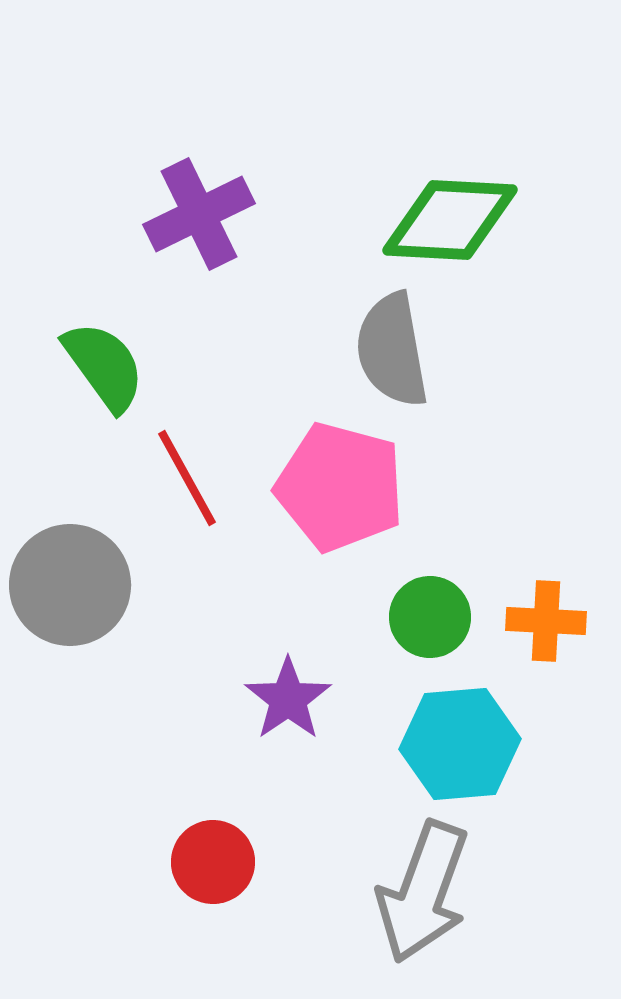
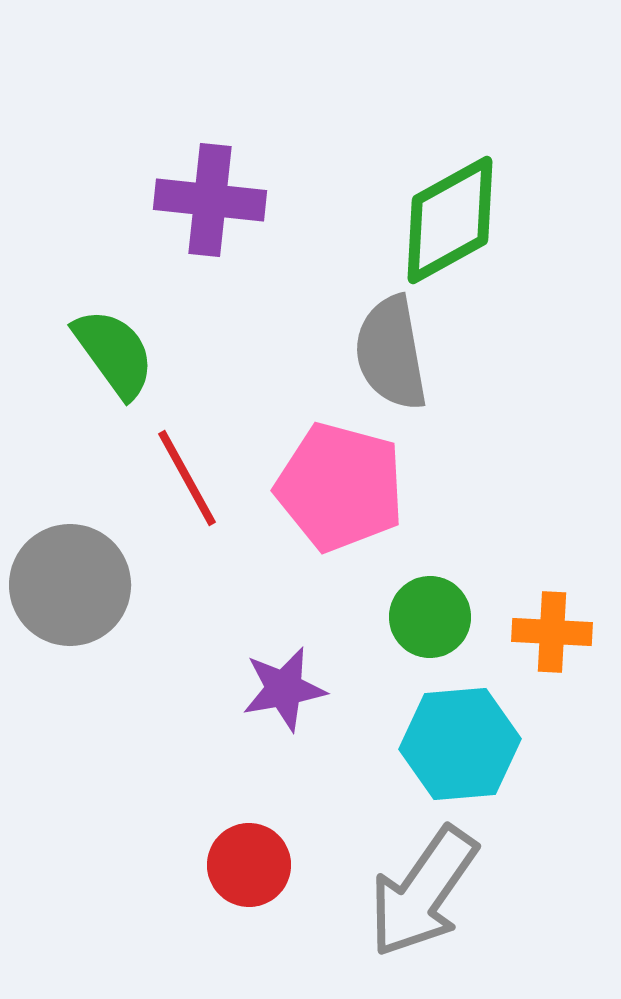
purple cross: moved 11 px right, 14 px up; rotated 32 degrees clockwise
green diamond: rotated 32 degrees counterclockwise
gray semicircle: moved 1 px left, 3 px down
green semicircle: moved 10 px right, 13 px up
orange cross: moved 6 px right, 11 px down
purple star: moved 4 px left, 10 px up; rotated 24 degrees clockwise
red circle: moved 36 px right, 3 px down
gray arrow: rotated 15 degrees clockwise
